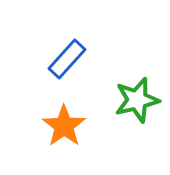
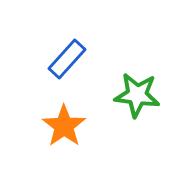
green star: moved 5 px up; rotated 21 degrees clockwise
